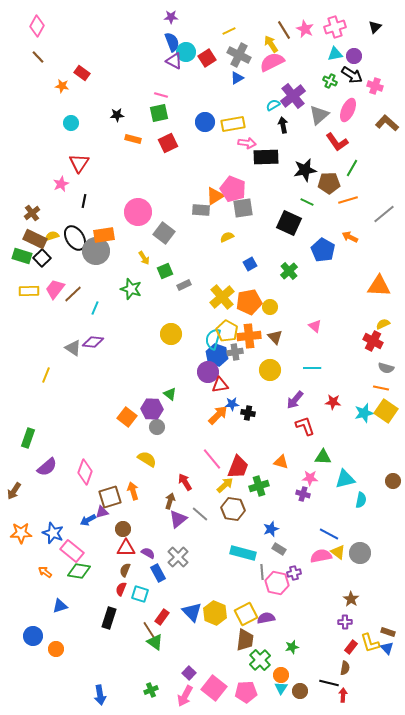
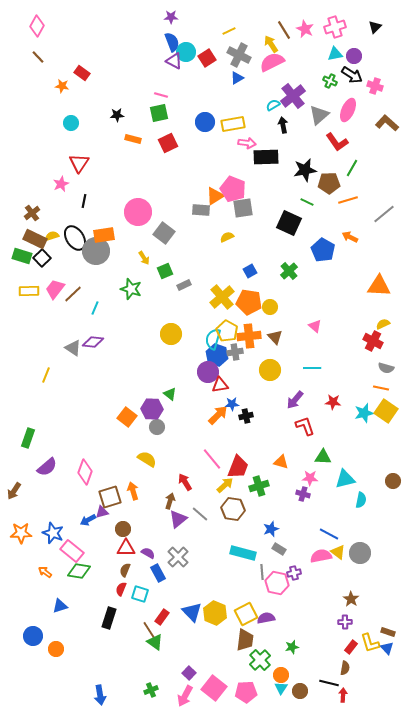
blue square at (250, 264): moved 7 px down
orange pentagon at (249, 302): rotated 20 degrees clockwise
black cross at (248, 413): moved 2 px left, 3 px down; rotated 24 degrees counterclockwise
